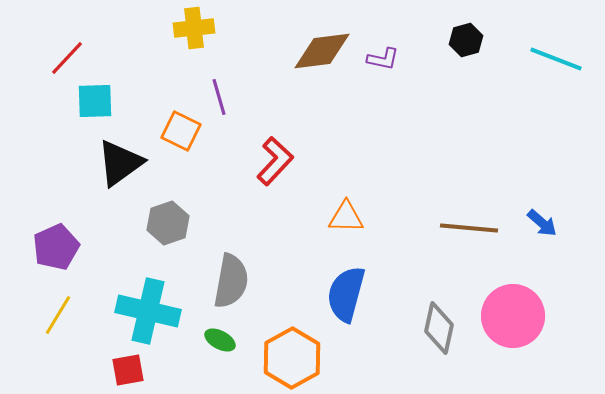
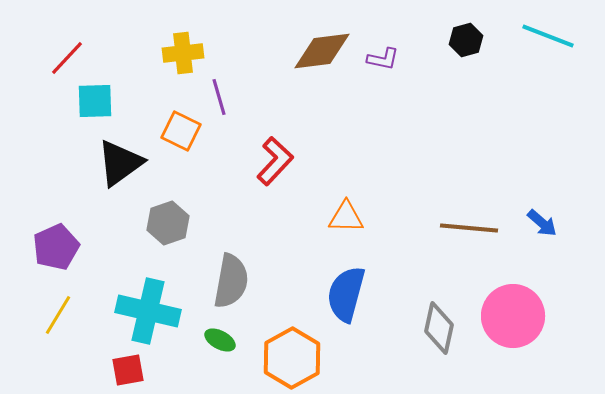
yellow cross: moved 11 px left, 25 px down
cyan line: moved 8 px left, 23 px up
